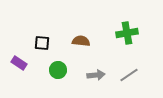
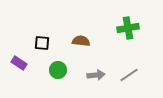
green cross: moved 1 px right, 5 px up
